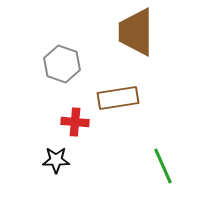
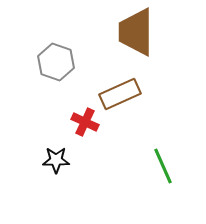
gray hexagon: moved 6 px left, 2 px up
brown rectangle: moved 2 px right, 4 px up; rotated 15 degrees counterclockwise
red cross: moved 10 px right; rotated 20 degrees clockwise
